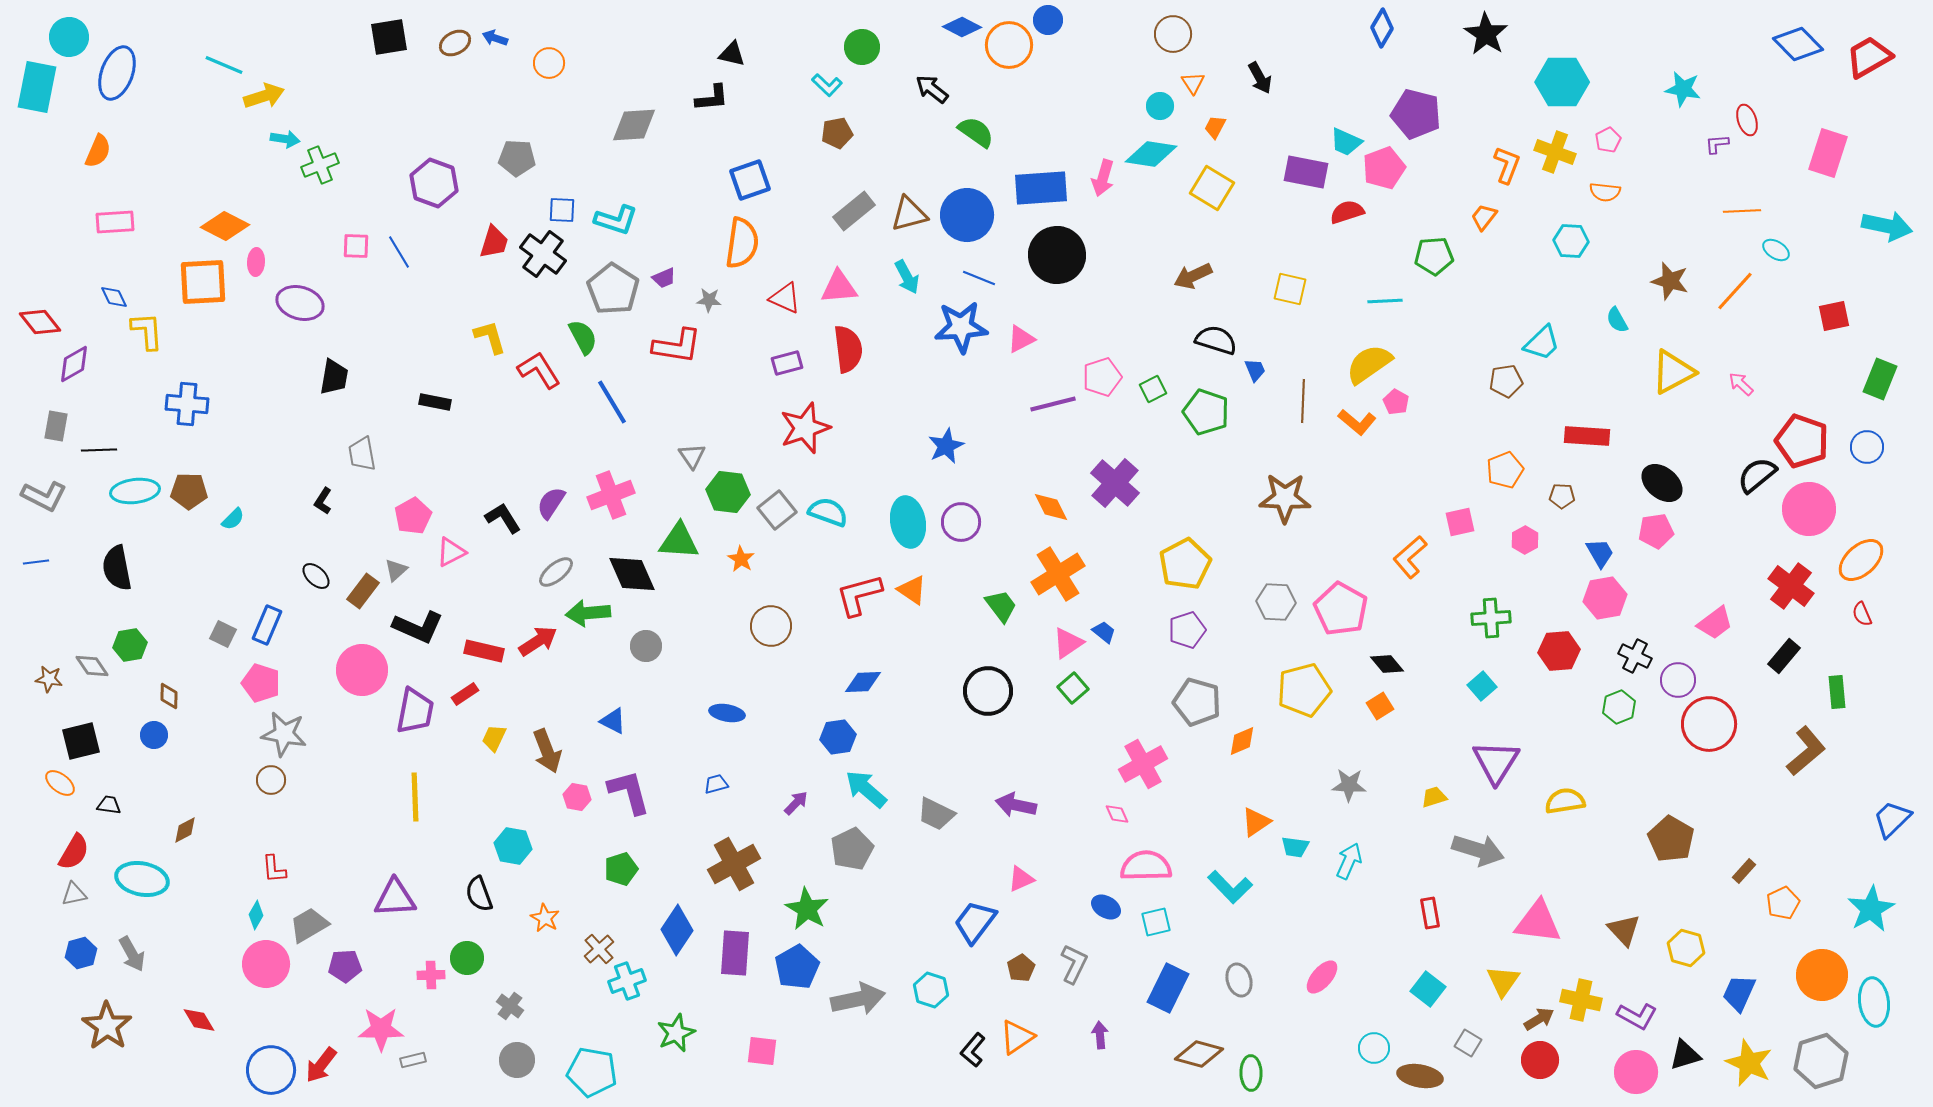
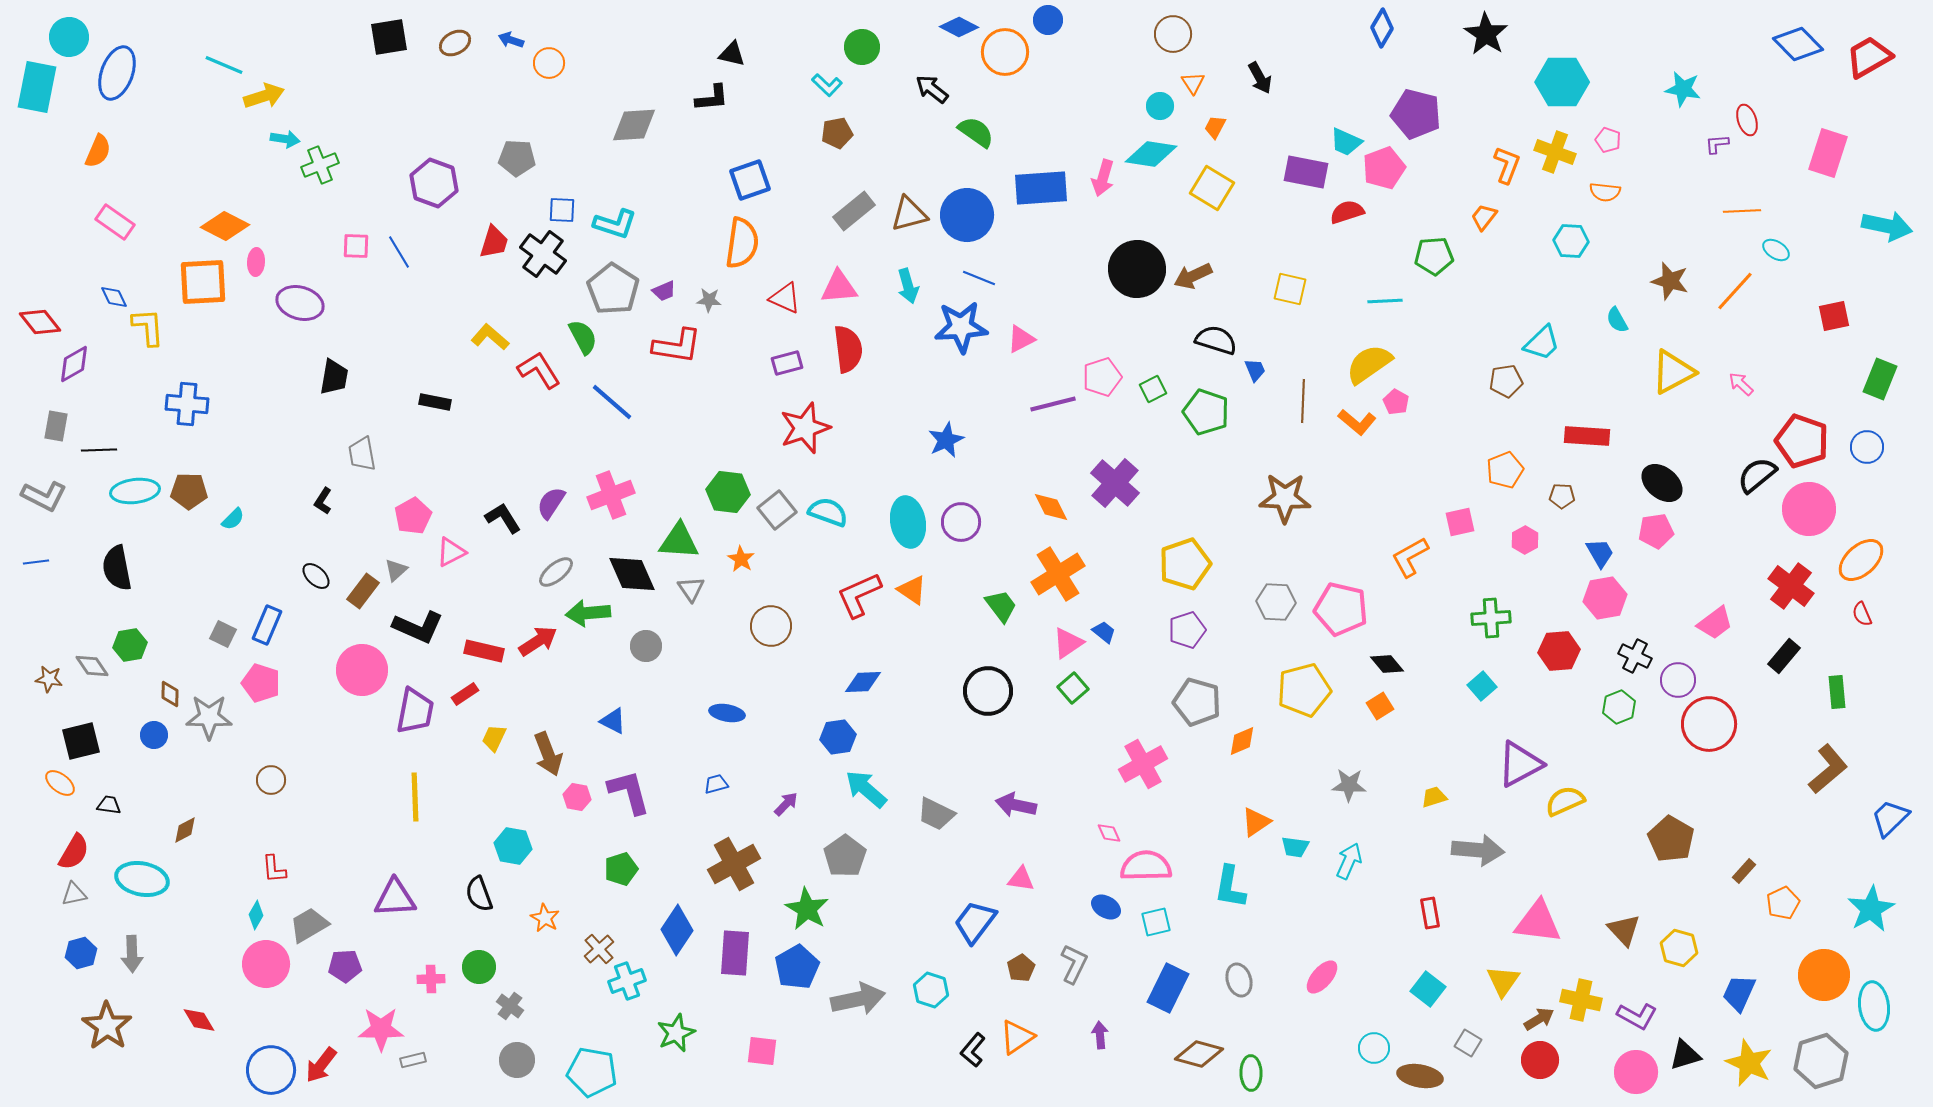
blue diamond at (962, 27): moved 3 px left
blue arrow at (495, 38): moved 16 px right, 2 px down
orange circle at (1009, 45): moved 4 px left, 7 px down
pink pentagon at (1608, 140): rotated 25 degrees counterclockwise
cyan L-shape at (616, 220): moved 1 px left, 4 px down
pink rectangle at (115, 222): rotated 39 degrees clockwise
black circle at (1057, 255): moved 80 px right, 14 px down
cyan arrow at (907, 277): moved 1 px right, 9 px down; rotated 12 degrees clockwise
purple trapezoid at (664, 278): moved 13 px down
yellow L-shape at (147, 331): moved 1 px right, 4 px up
yellow L-shape at (490, 337): rotated 33 degrees counterclockwise
blue line at (612, 402): rotated 18 degrees counterclockwise
blue star at (946, 446): moved 6 px up
gray triangle at (692, 456): moved 1 px left, 133 px down
orange L-shape at (1410, 557): rotated 12 degrees clockwise
yellow pentagon at (1185, 564): rotated 9 degrees clockwise
red L-shape at (859, 595): rotated 9 degrees counterclockwise
pink pentagon at (1341, 609): rotated 16 degrees counterclockwise
brown diamond at (169, 696): moved 1 px right, 2 px up
gray star at (284, 734): moved 75 px left, 17 px up; rotated 9 degrees counterclockwise
brown arrow at (547, 751): moved 1 px right, 3 px down
brown L-shape at (1806, 751): moved 22 px right, 18 px down
purple triangle at (1496, 762): moved 24 px right, 2 px down; rotated 30 degrees clockwise
yellow semicircle at (1565, 801): rotated 15 degrees counterclockwise
purple arrow at (796, 803): moved 10 px left, 1 px down
pink diamond at (1117, 814): moved 8 px left, 19 px down
blue trapezoid at (1892, 819): moved 2 px left, 1 px up
gray pentagon at (852, 849): moved 7 px left, 7 px down; rotated 9 degrees counterclockwise
gray arrow at (1478, 850): rotated 12 degrees counterclockwise
pink triangle at (1021, 879): rotated 32 degrees clockwise
cyan L-shape at (1230, 887): rotated 54 degrees clockwise
yellow hexagon at (1686, 948): moved 7 px left
gray arrow at (132, 954): rotated 27 degrees clockwise
green circle at (467, 958): moved 12 px right, 9 px down
pink cross at (431, 975): moved 4 px down
orange circle at (1822, 975): moved 2 px right
cyan ellipse at (1874, 1002): moved 4 px down
